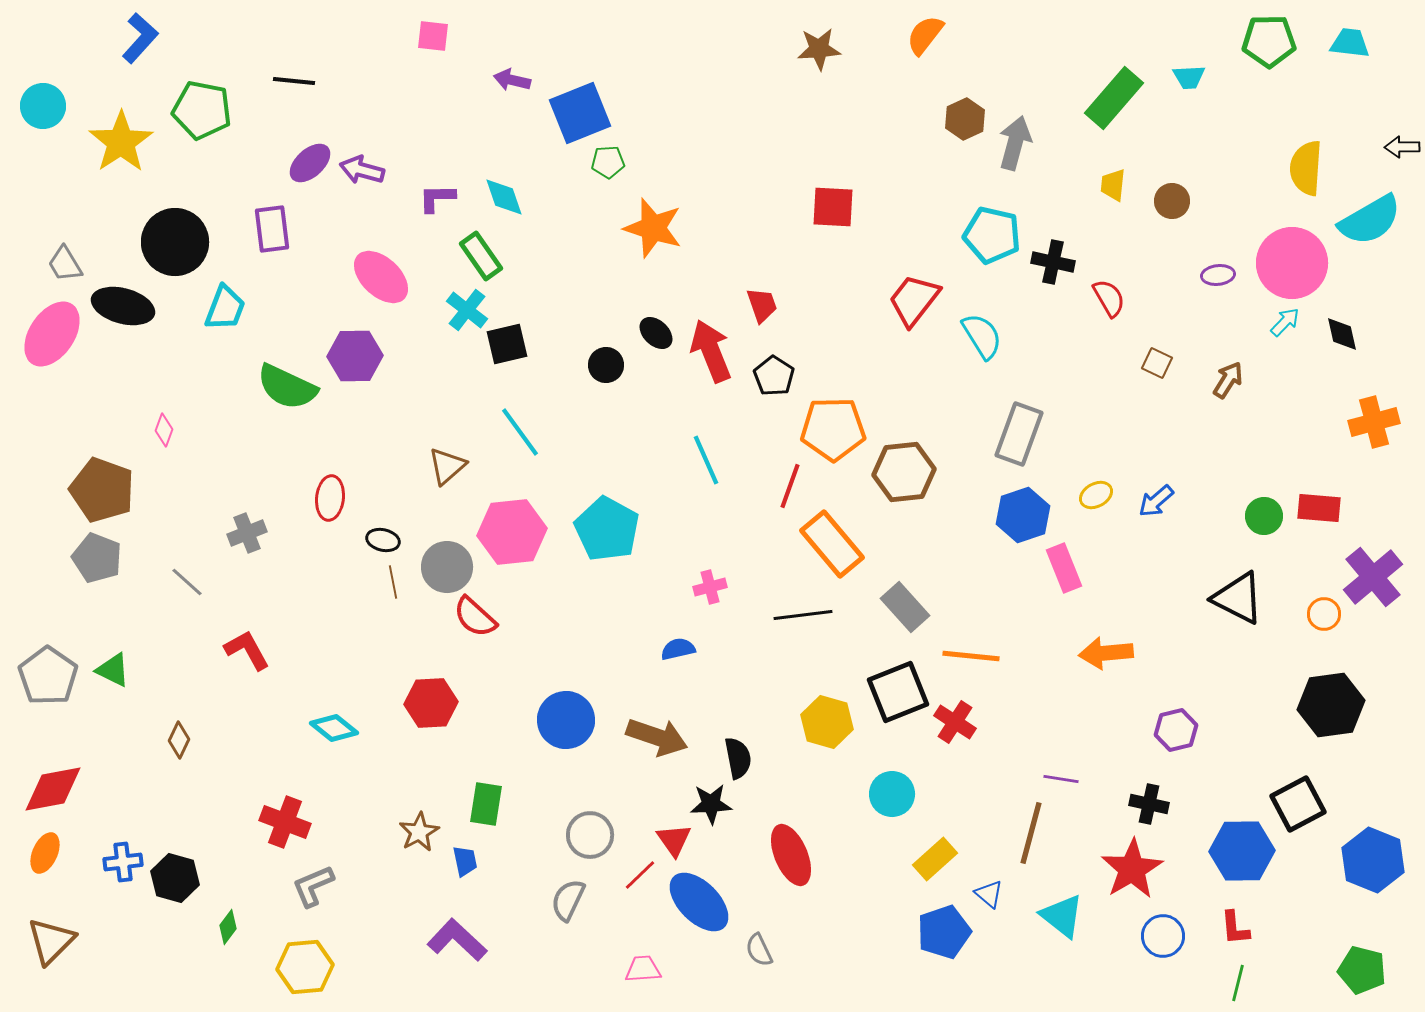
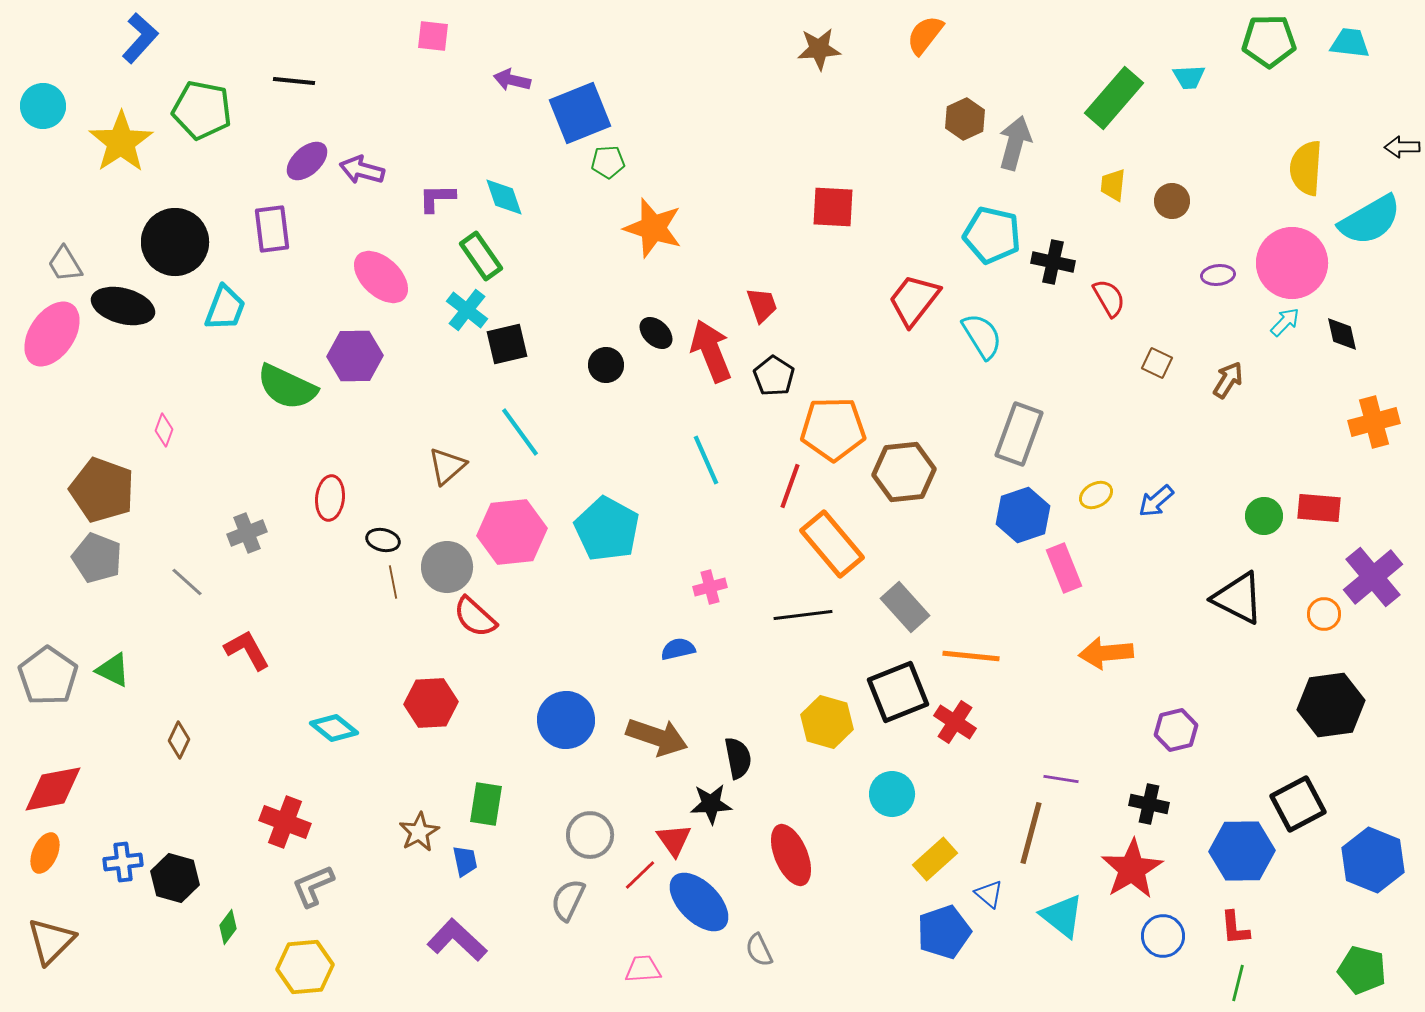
purple ellipse at (310, 163): moved 3 px left, 2 px up
